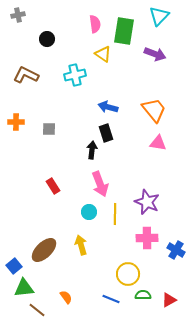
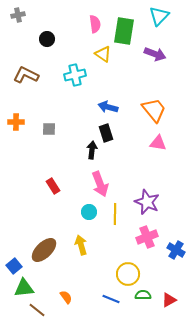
pink cross: moved 1 px up; rotated 20 degrees counterclockwise
